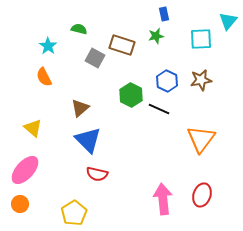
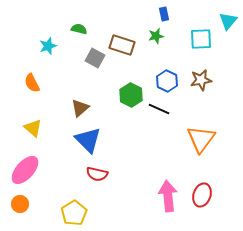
cyan star: rotated 18 degrees clockwise
orange semicircle: moved 12 px left, 6 px down
pink arrow: moved 5 px right, 3 px up
